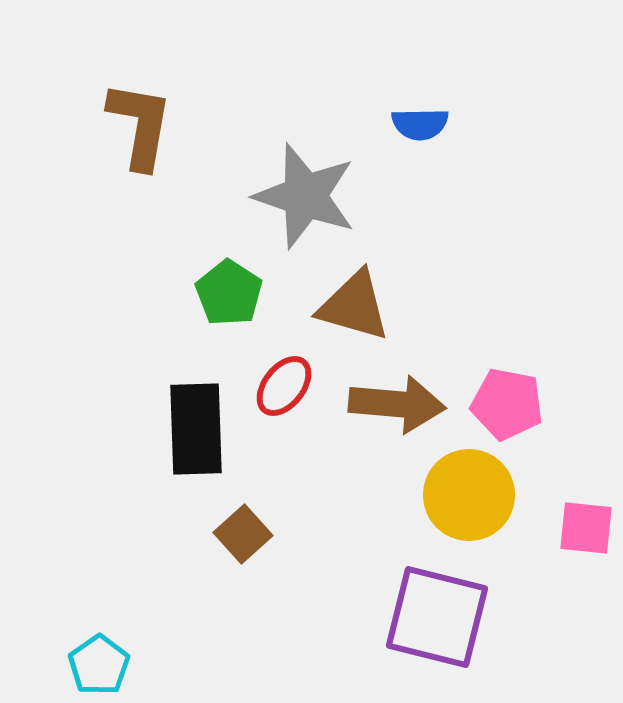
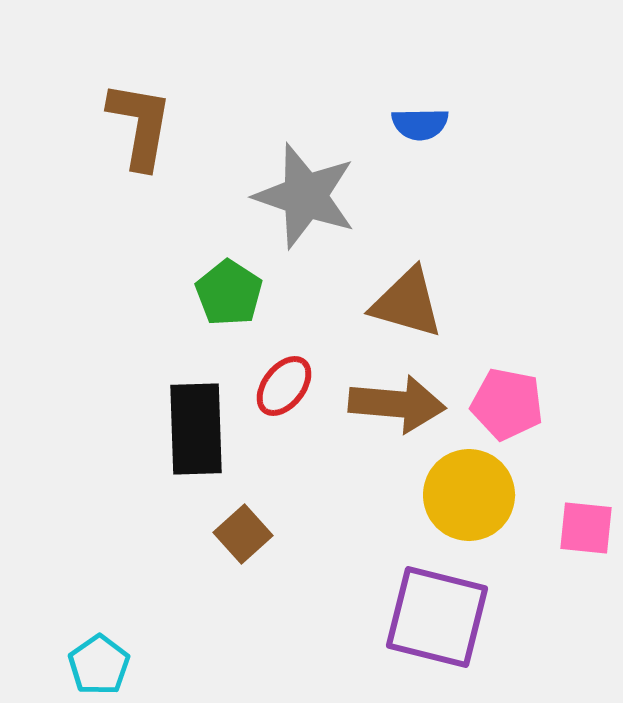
brown triangle: moved 53 px right, 3 px up
